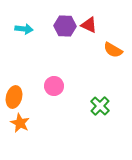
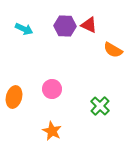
cyan arrow: rotated 18 degrees clockwise
pink circle: moved 2 px left, 3 px down
orange star: moved 32 px right, 8 px down
